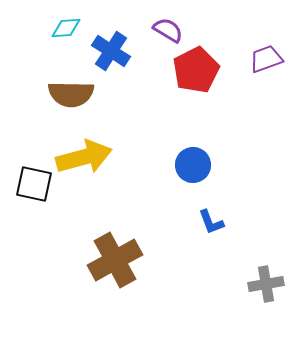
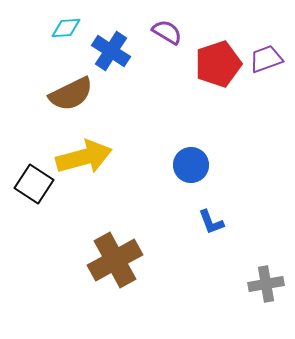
purple semicircle: moved 1 px left, 2 px down
red pentagon: moved 22 px right, 6 px up; rotated 9 degrees clockwise
brown semicircle: rotated 27 degrees counterclockwise
blue circle: moved 2 px left
black square: rotated 21 degrees clockwise
